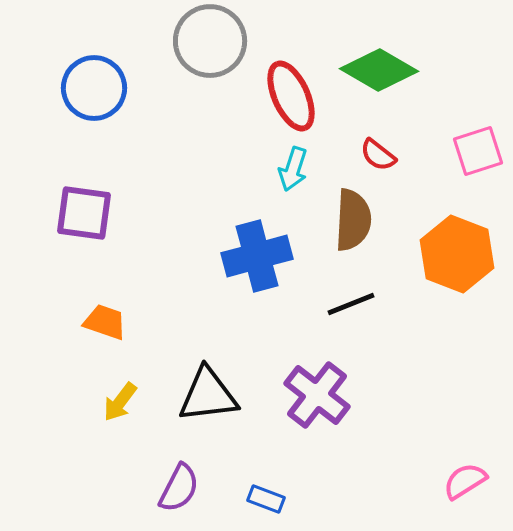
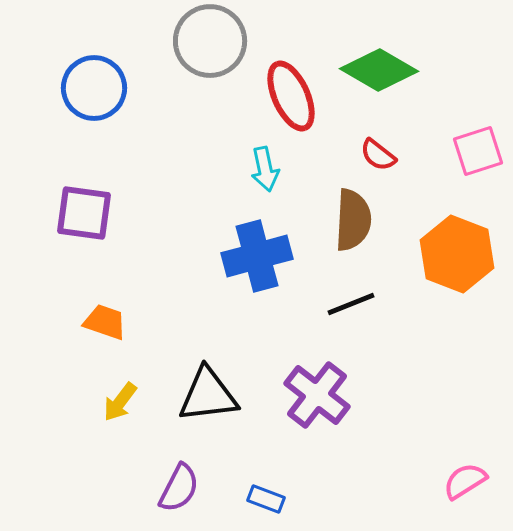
cyan arrow: moved 28 px left; rotated 30 degrees counterclockwise
